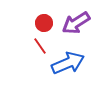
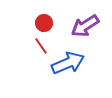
purple arrow: moved 9 px right, 3 px down
red line: moved 1 px right
